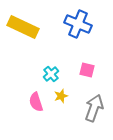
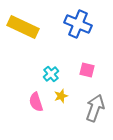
gray arrow: moved 1 px right
